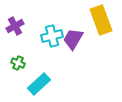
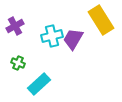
yellow rectangle: rotated 12 degrees counterclockwise
